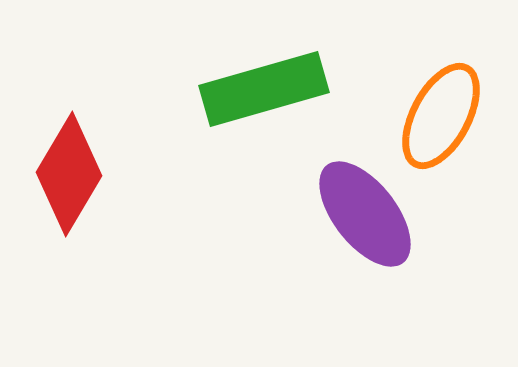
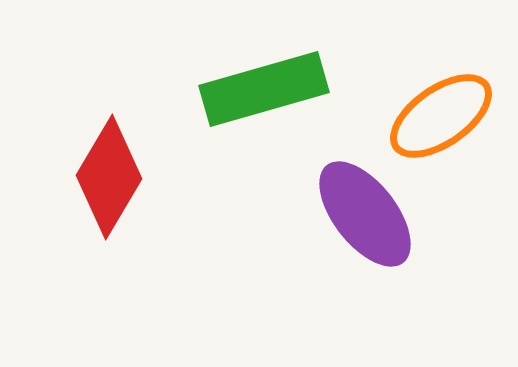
orange ellipse: rotated 27 degrees clockwise
red diamond: moved 40 px right, 3 px down
